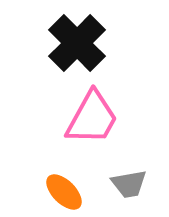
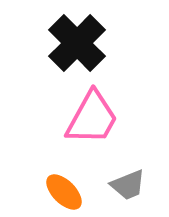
gray trapezoid: moved 1 px left, 1 px down; rotated 12 degrees counterclockwise
